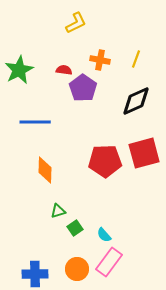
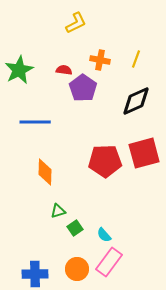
orange diamond: moved 2 px down
